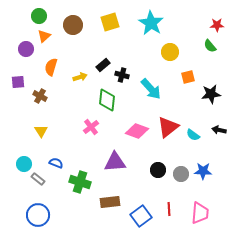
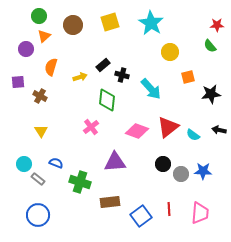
black circle: moved 5 px right, 6 px up
